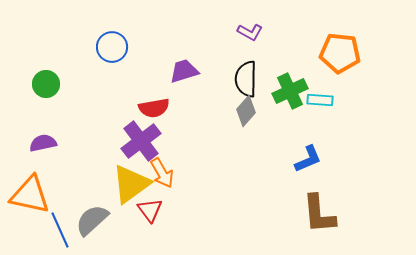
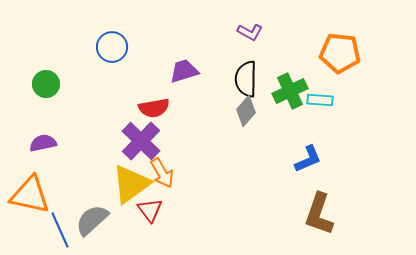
purple cross: rotated 9 degrees counterclockwise
brown L-shape: rotated 24 degrees clockwise
